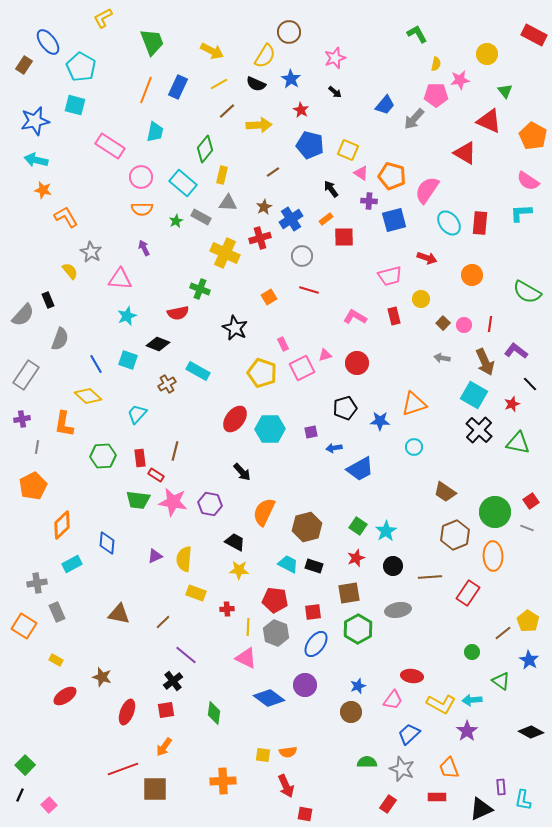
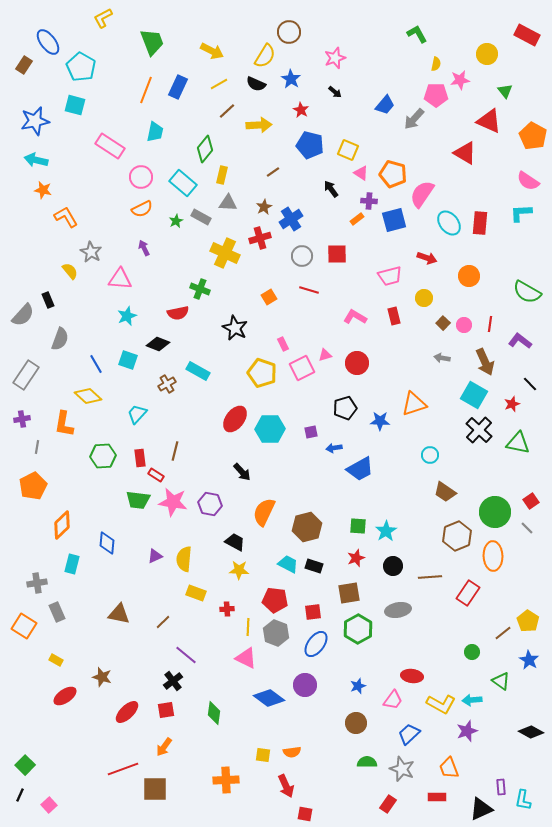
red rectangle at (534, 35): moved 7 px left
orange pentagon at (392, 176): moved 1 px right, 2 px up
pink semicircle at (427, 190): moved 5 px left, 4 px down
orange semicircle at (142, 209): rotated 25 degrees counterclockwise
orange rectangle at (326, 219): moved 31 px right
red square at (344, 237): moved 7 px left, 17 px down
orange circle at (472, 275): moved 3 px left, 1 px down
yellow circle at (421, 299): moved 3 px right, 1 px up
purple L-shape at (516, 351): moved 4 px right, 10 px up
cyan circle at (414, 447): moved 16 px right, 8 px down
green square at (358, 526): rotated 30 degrees counterclockwise
gray line at (527, 528): rotated 24 degrees clockwise
brown hexagon at (455, 535): moved 2 px right, 1 px down
cyan rectangle at (72, 564): rotated 48 degrees counterclockwise
red ellipse at (127, 712): rotated 25 degrees clockwise
brown circle at (351, 712): moved 5 px right, 11 px down
purple star at (467, 731): rotated 15 degrees clockwise
orange semicircle at (288, 752): moved 4 px right
orange cross at (223, 781): moved 3 px right, 1 px up
